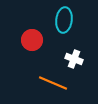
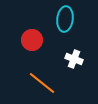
cyan ellipse: moved 1 px right, 1 px up
orange line: moved 11 px left; rotated 16 degrees clockwise
